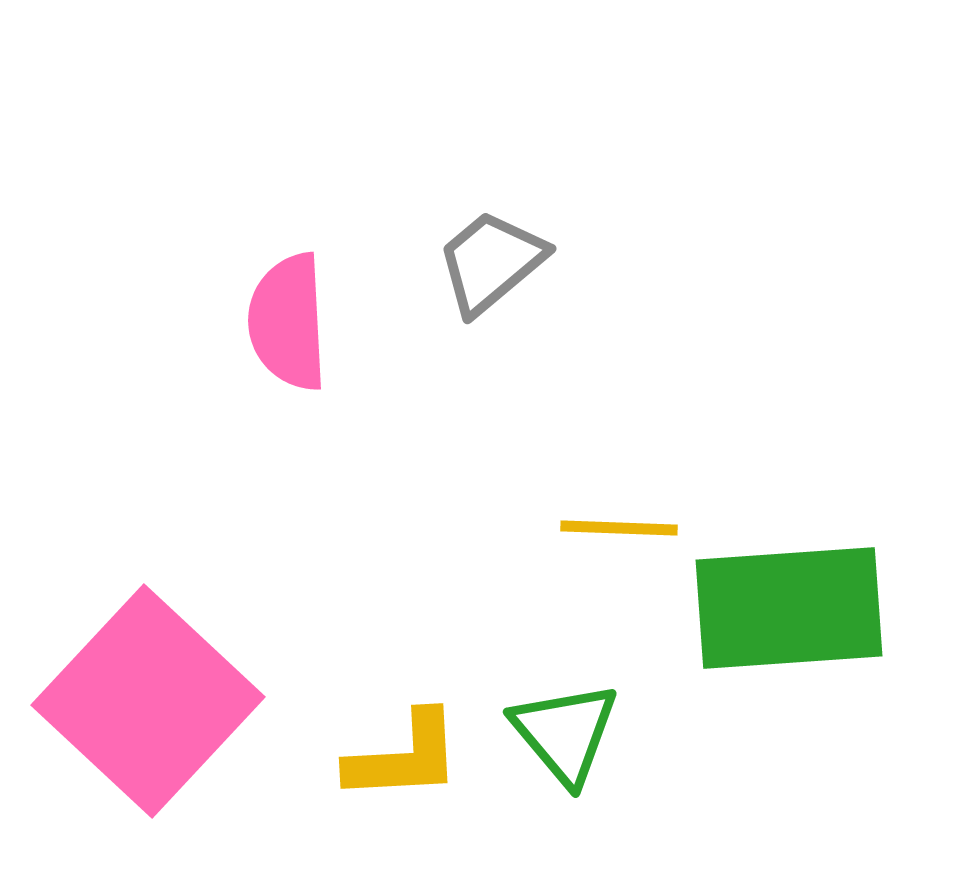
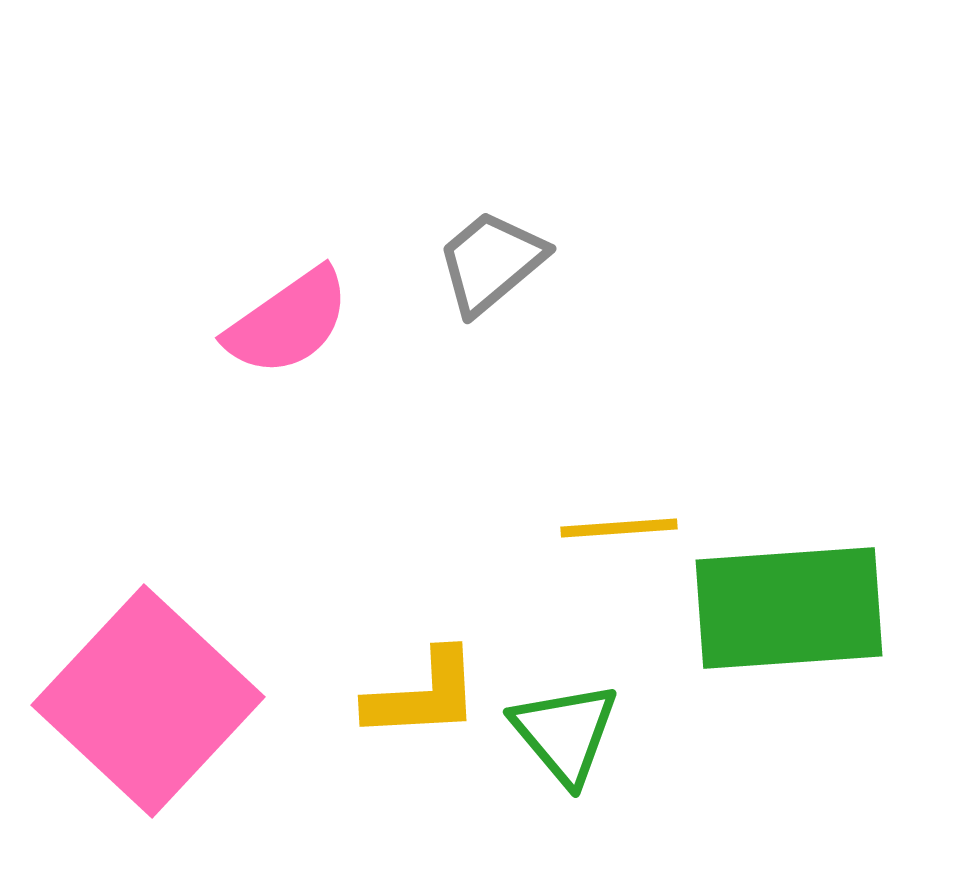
pink semicircle: rotated 122 degrees counterclockwise
yellow line: rotated 6 degrees counterclockwise
yellow L-shape: moved 19 px right, 62 px up
